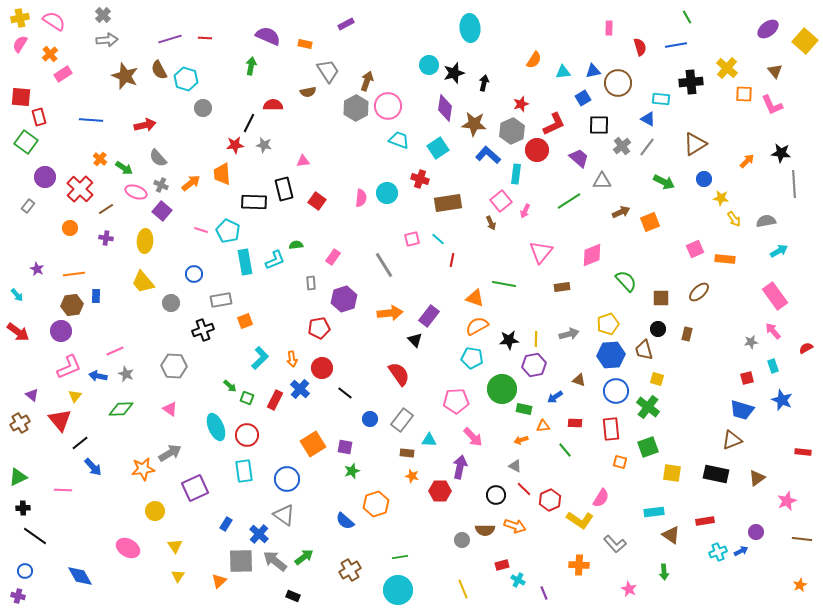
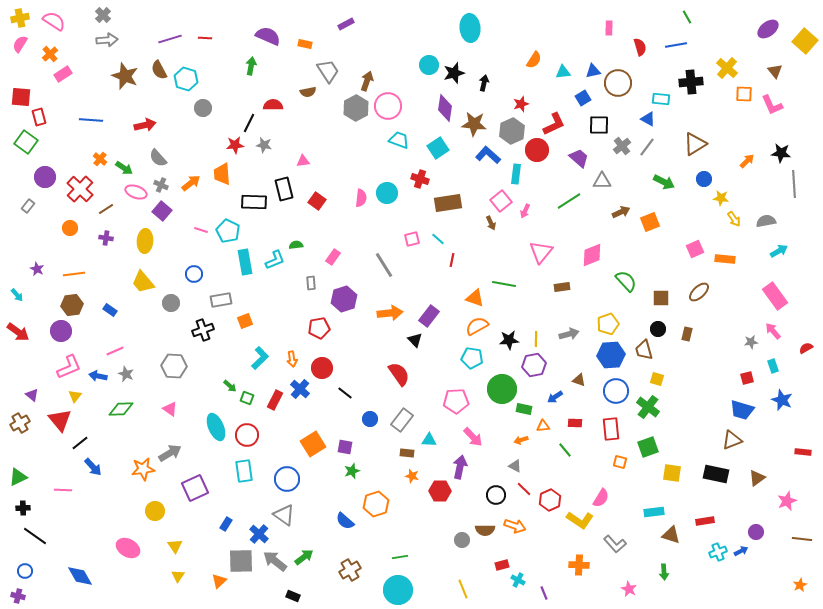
blue rectangle at (96, 296): moved 14 px right, 14 px down; rotated 56 degrees counterclockwise
brown triangle at (671, 535): rotated 18 degrees counterclockwise
